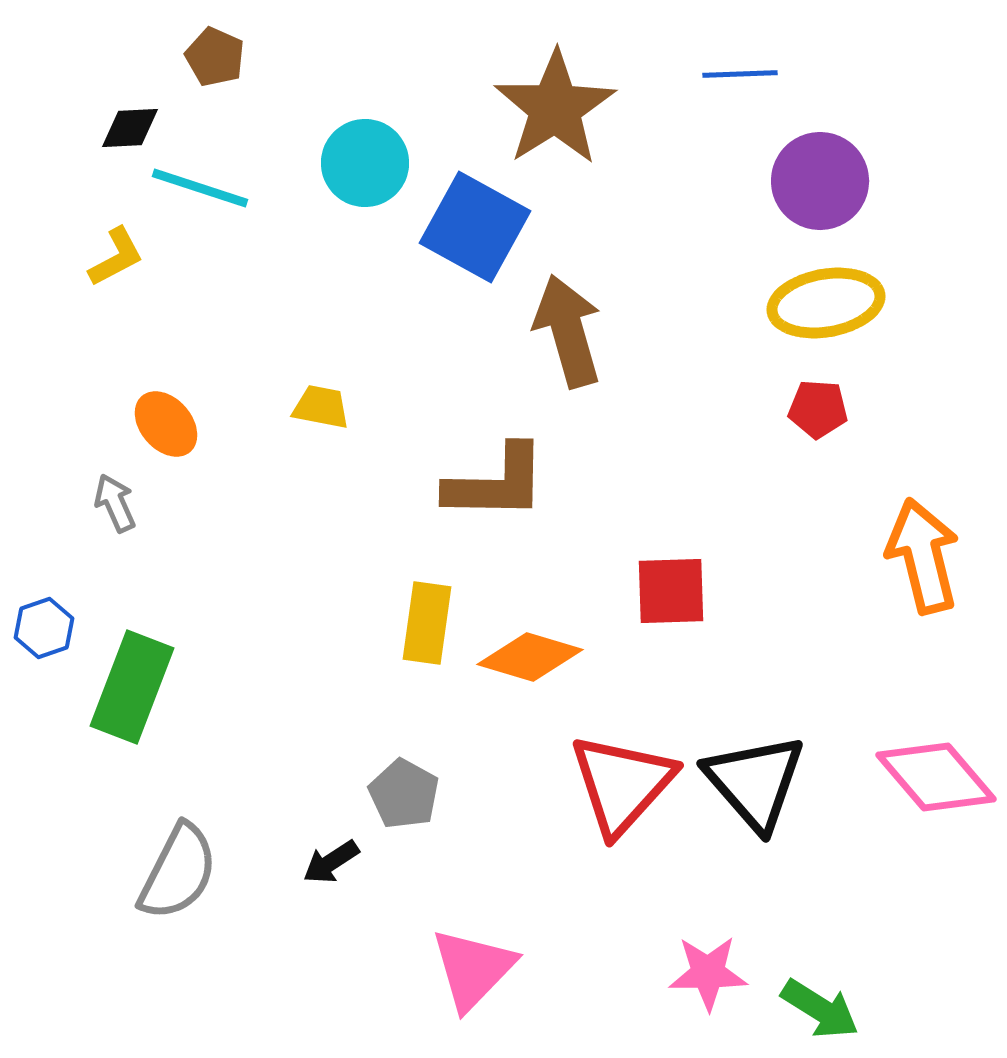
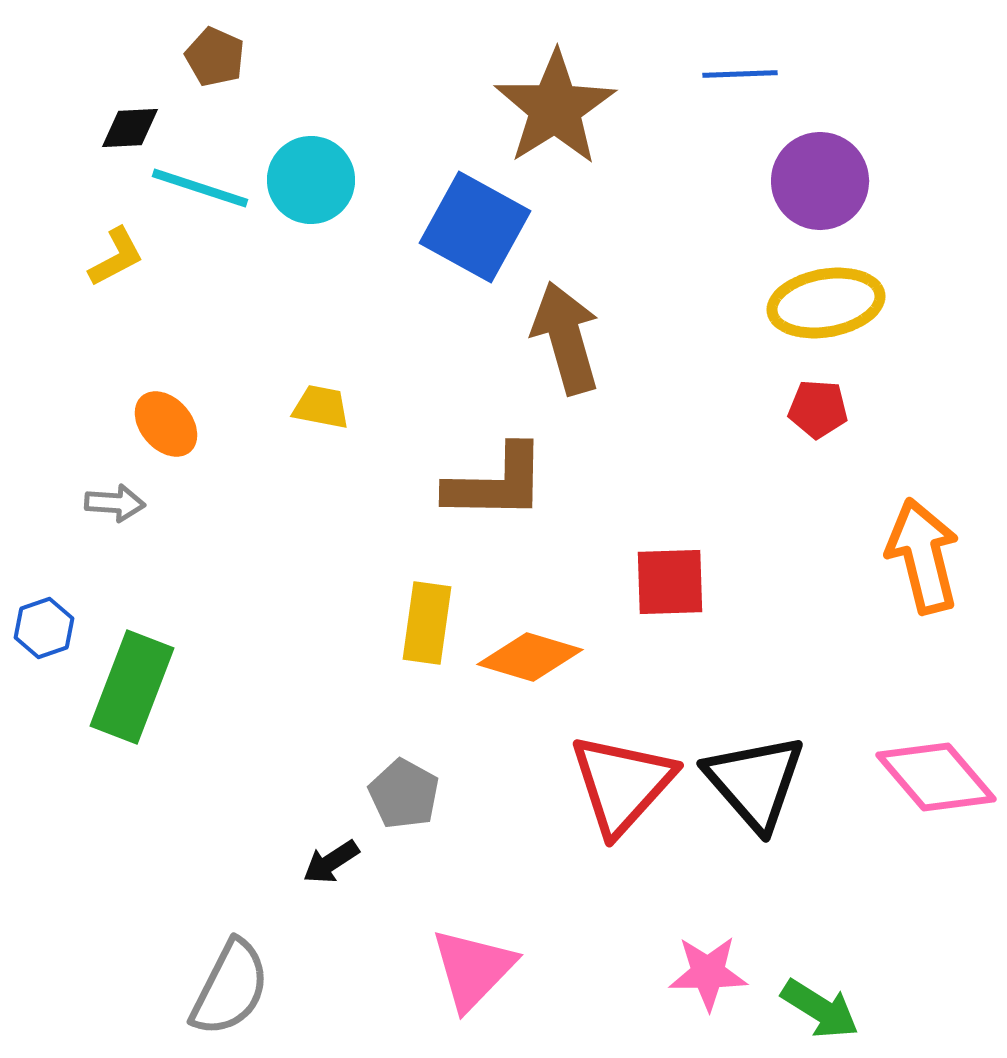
cyan circle: moved 54 px left, 17 px down
brown arrow: moved 2 px left, 7 px down
gray arrow: rotated 118 degrees clockwise
red square: moved 1 px left, 9 px up
gray semicircle: moved 52 px right, 116 px down
